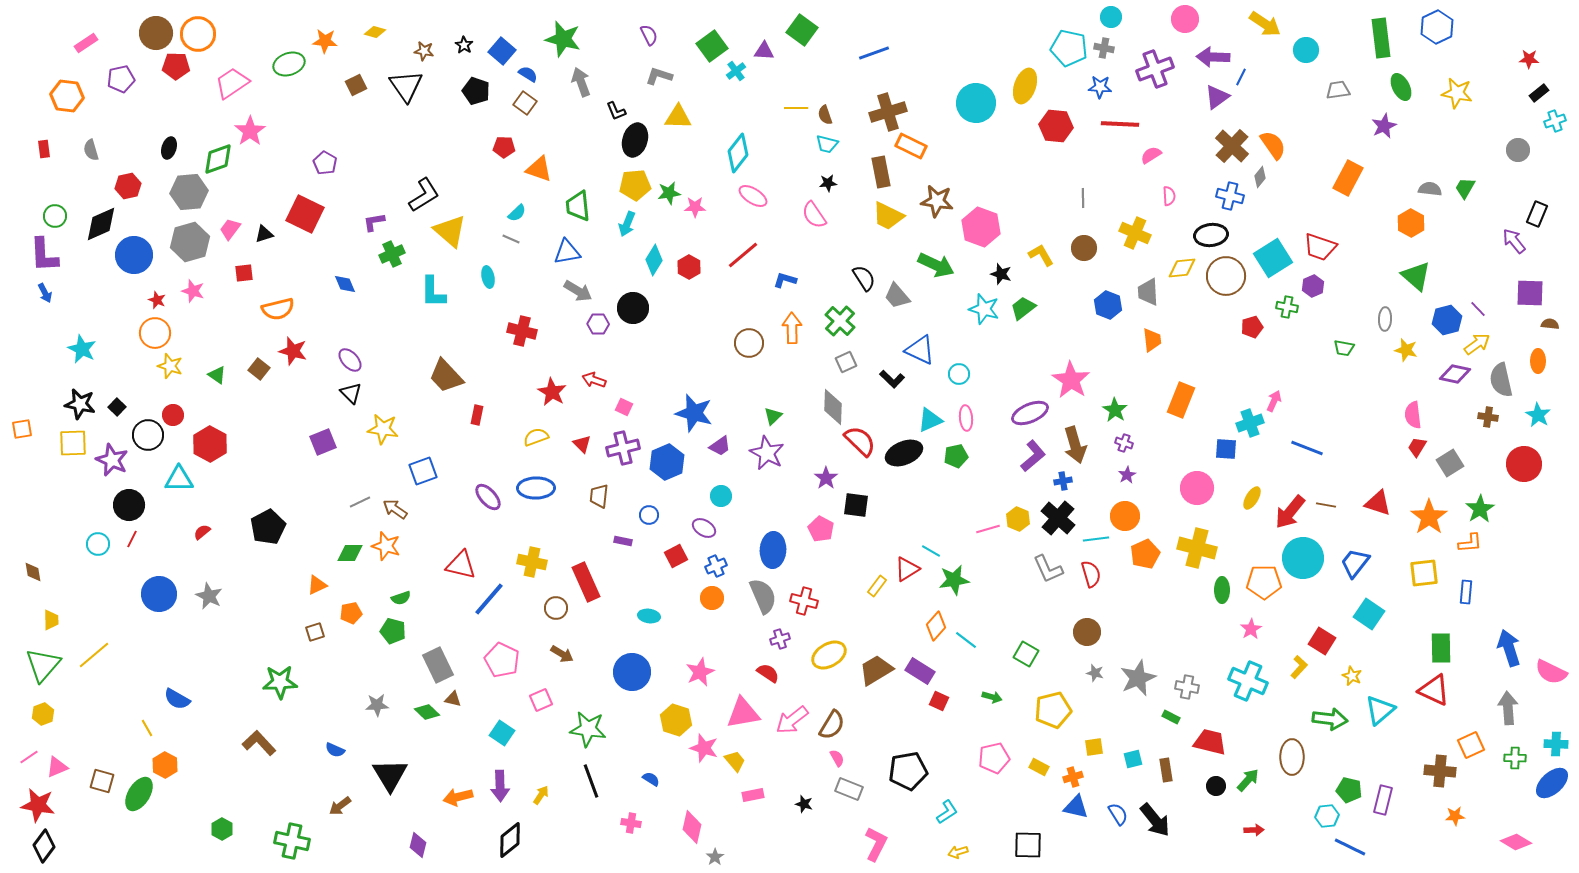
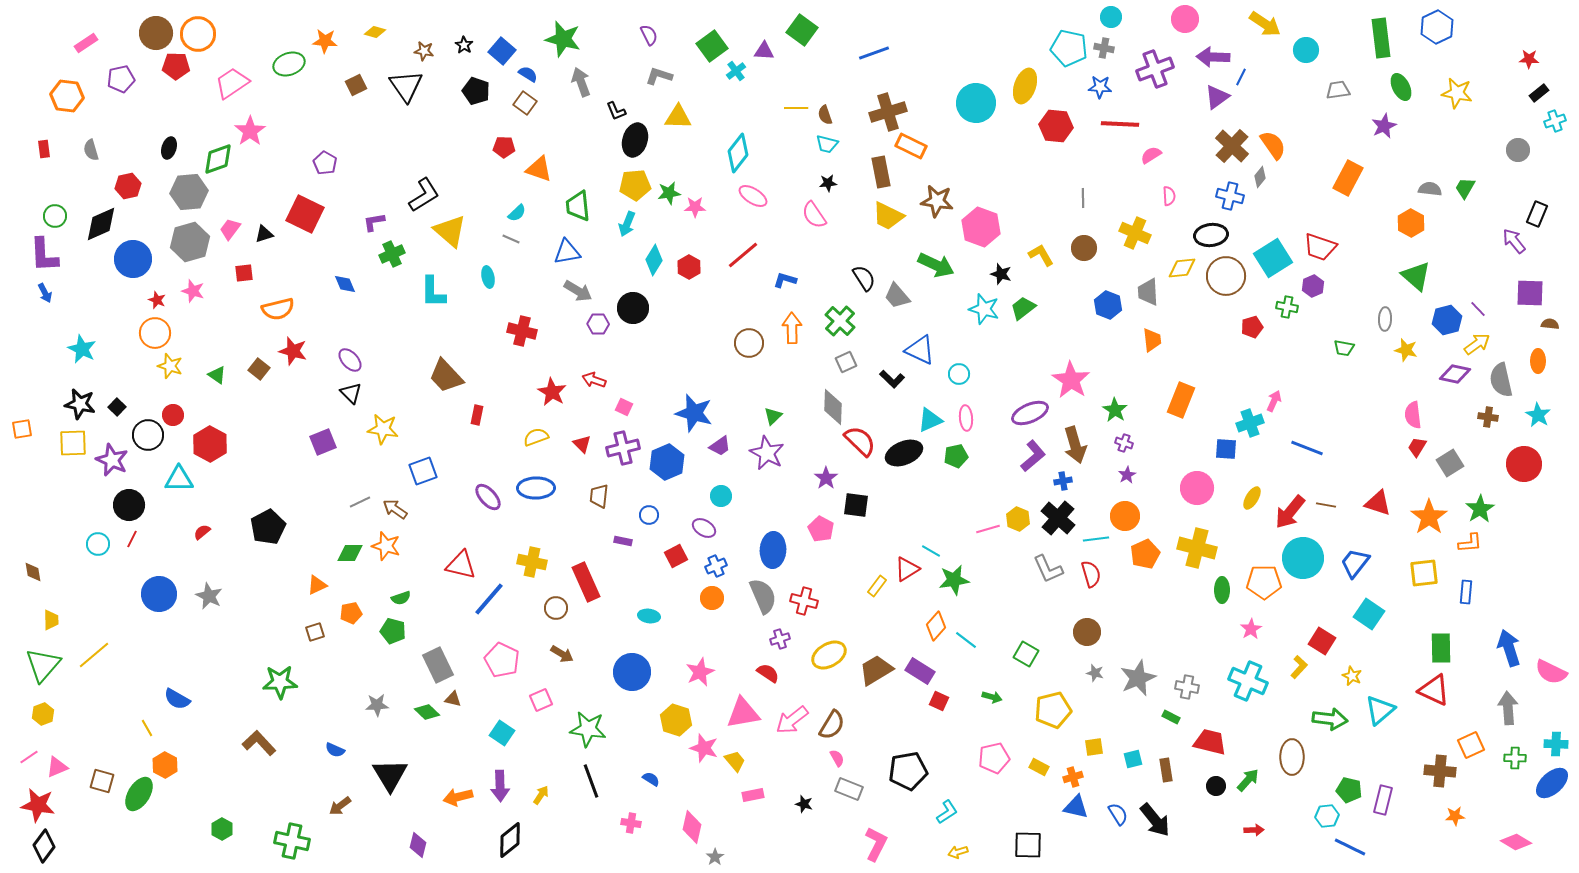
blue circle at (134, 255): moved 1 px left, 4 px down
